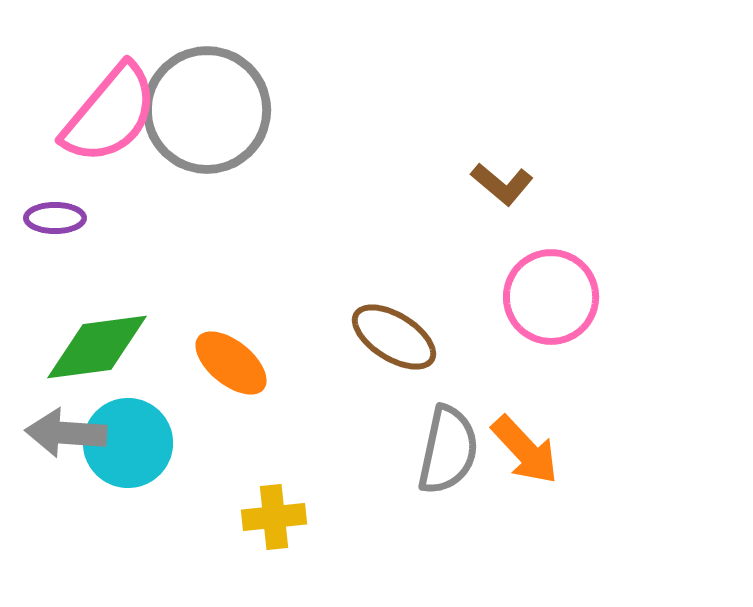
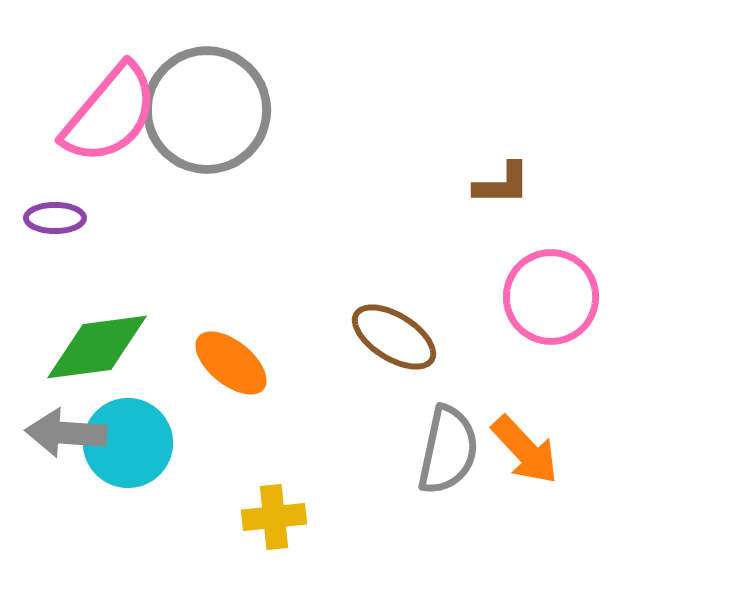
brown L-shape: rotated 40 degrees counterclockwise
